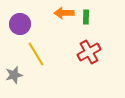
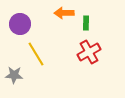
green rectangle: moved 6 px down
gray star: rotated 18 degrees clockwise
